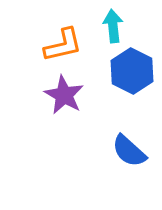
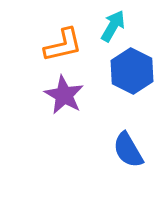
cyan arrow: rotated 36 degrees clockwise
blue semicircle: moved 1 px left, 1 px up; rotated 18 degrees clockwise
